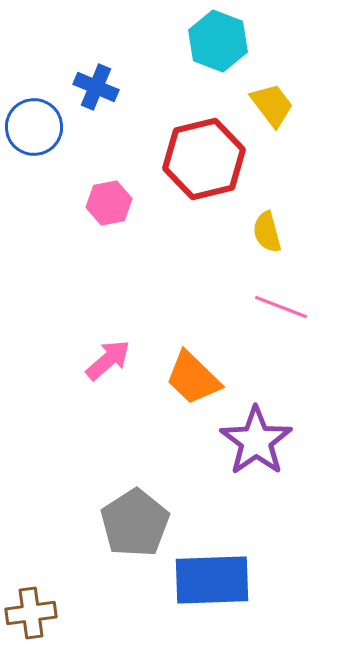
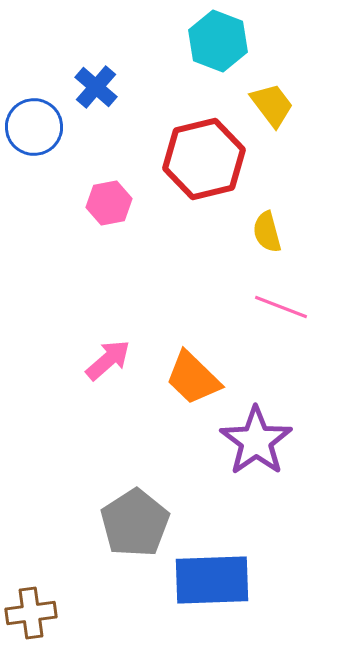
blue cross: rotated 18 degrees clockwise
